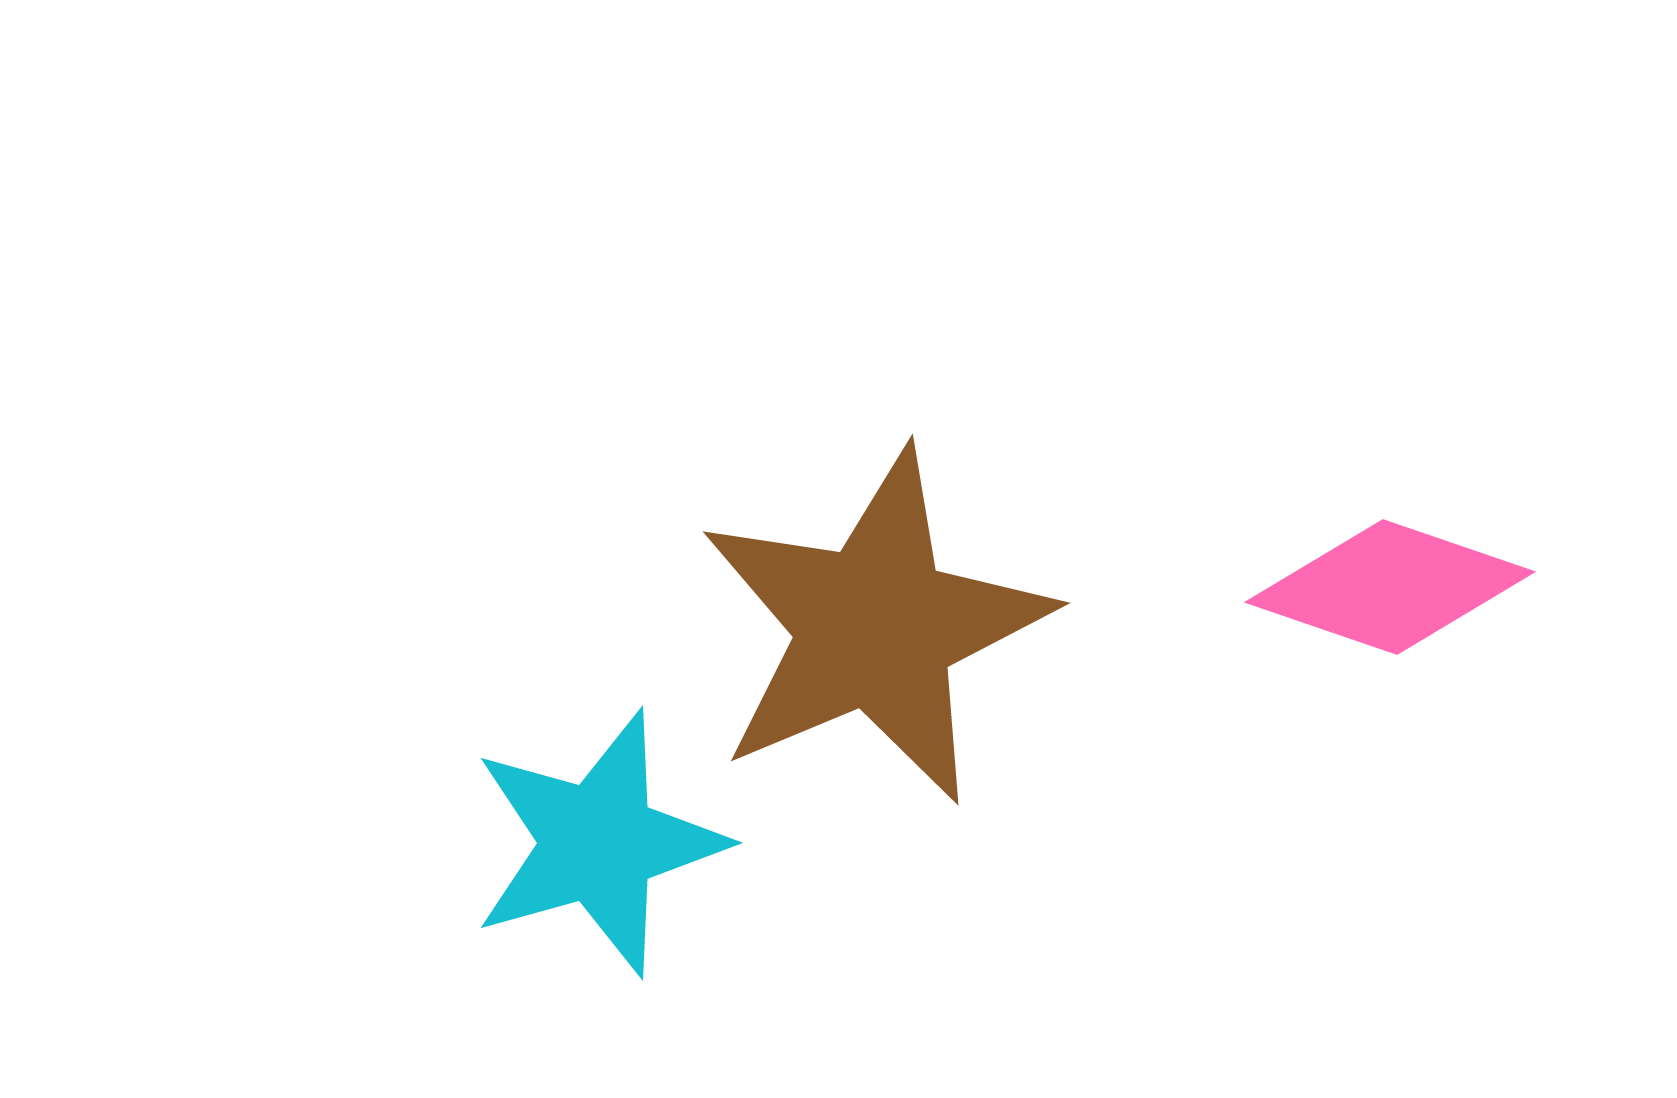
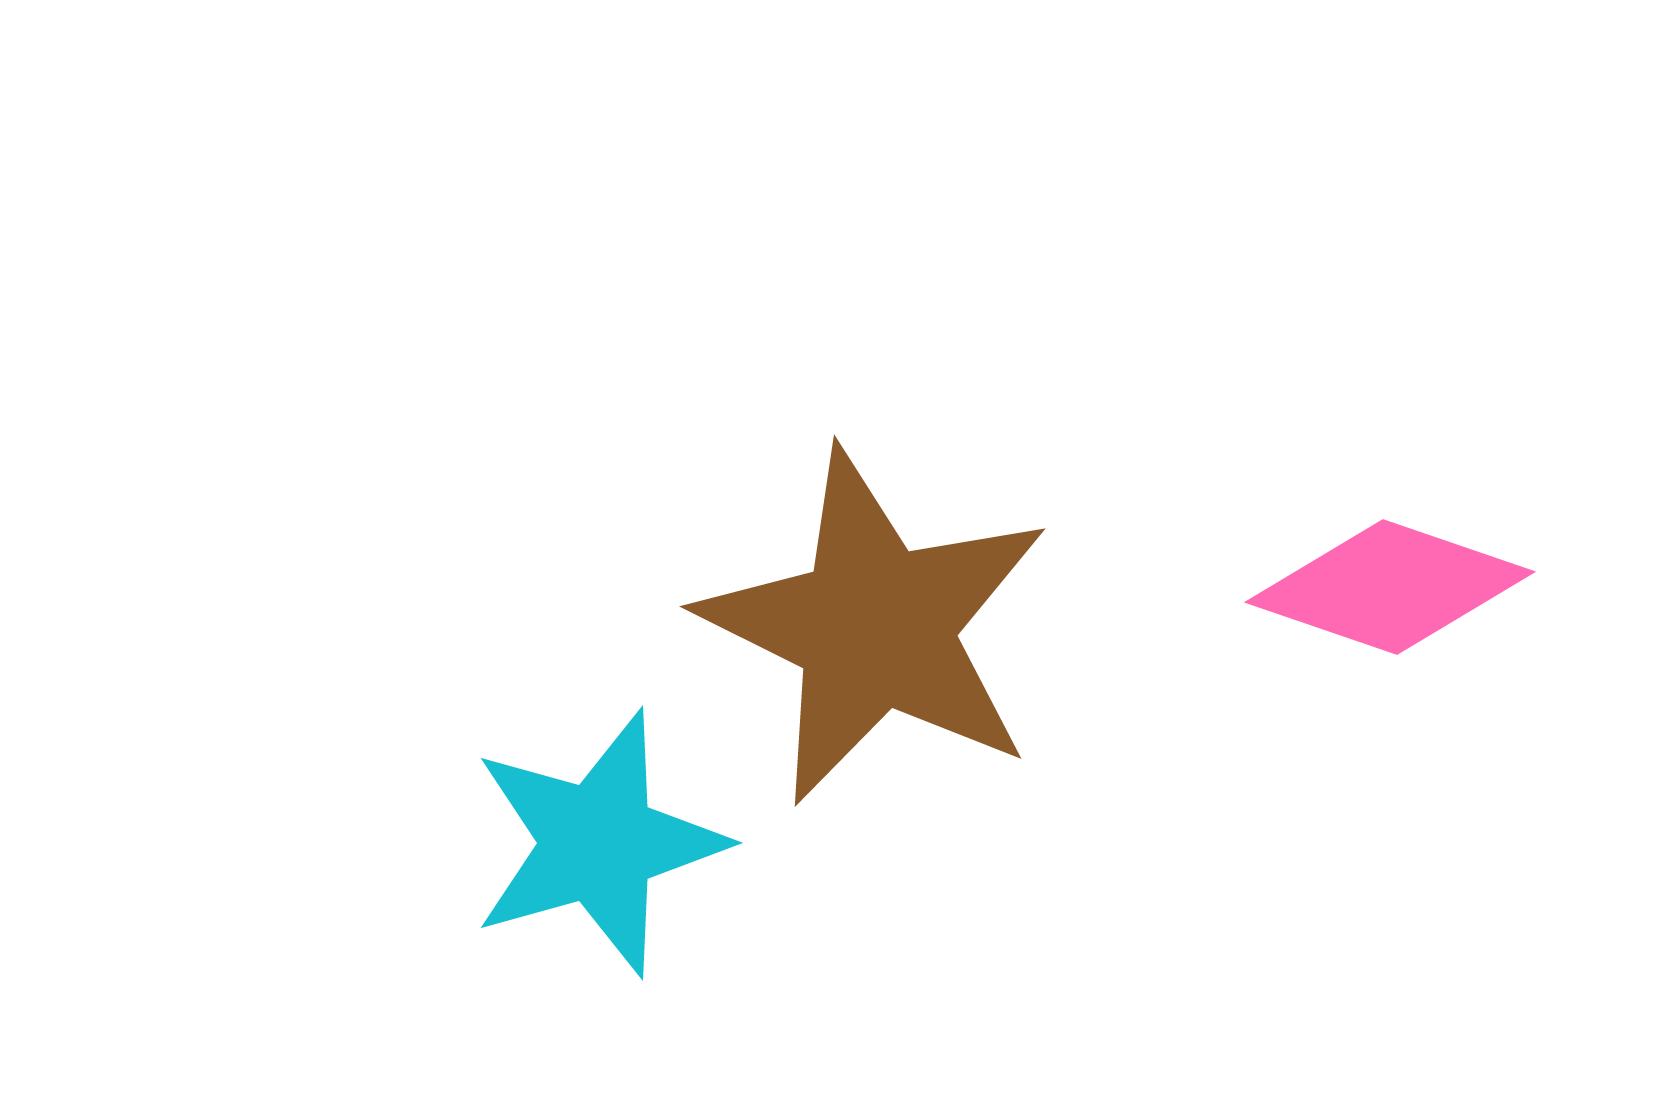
brown star: rotated 23 degrees counterclockwise
